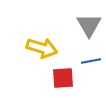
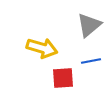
gray triangle: rotated 20 degrees clockwise
